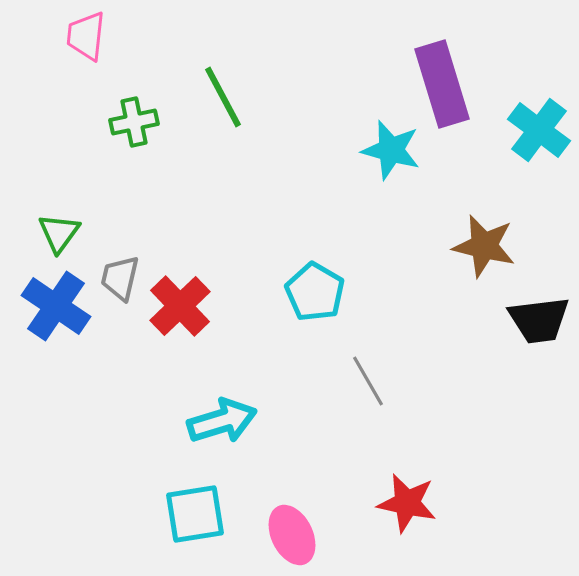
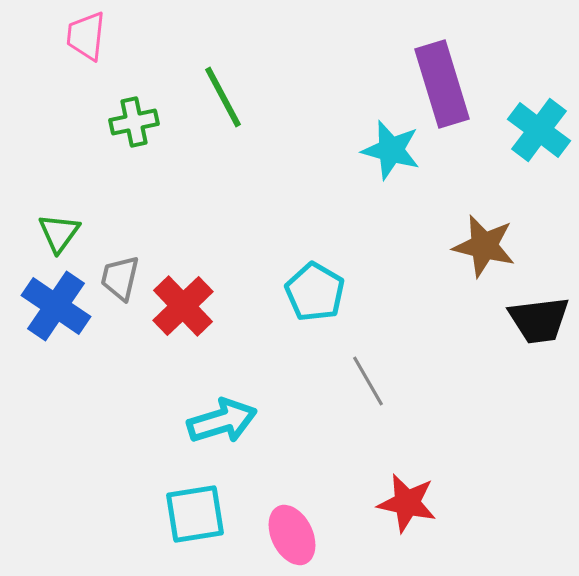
red cross: moved 3 px right
